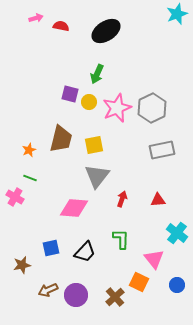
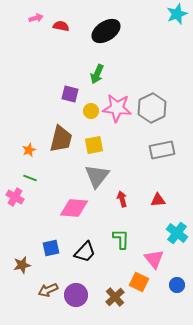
yellow circle: moved 2 px right, 9 px down
pink star: rotated 28 degrees clockwise
red arrow: rotated 35 degrees counterclockwise
